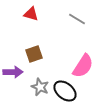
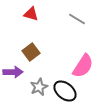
brown square: moved 3 px left, 2 px up; rotated 18 degrees counterclockwise
gray star: moved 1 px left; rotated 24 degrees clockwise
